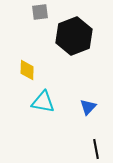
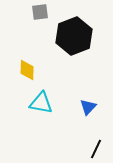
cyan triangle: moved 2 px left, 1 px down
black line: rotated 36 degrees clockwise
